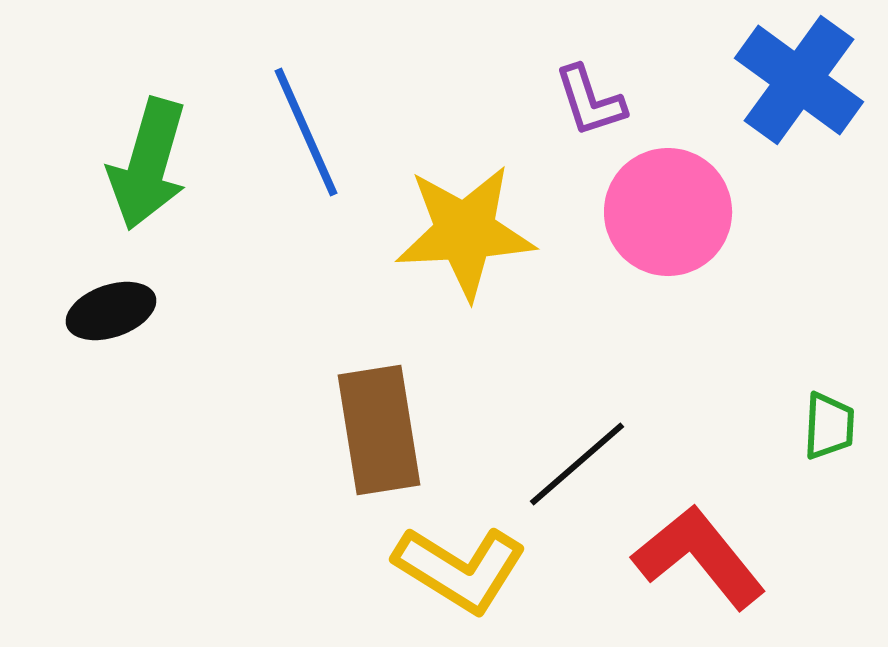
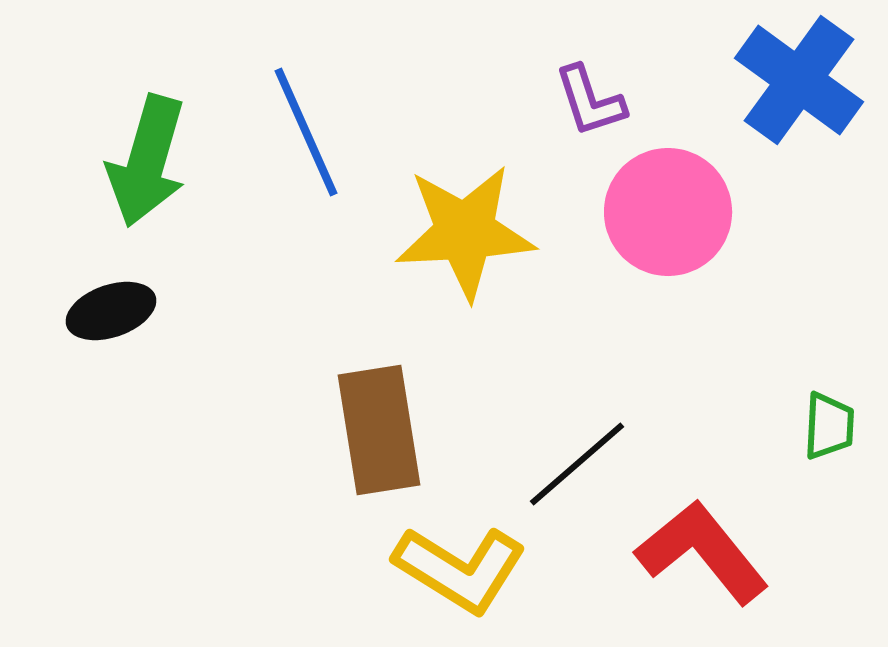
green arrow: moved 1 px left, 3 px up
red L-shape: moved 3 px right, 5 px up
